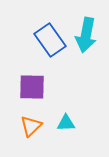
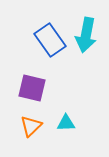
purple square: moved 1 px down; rotated 12 degrees clockwise
